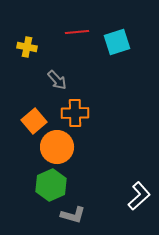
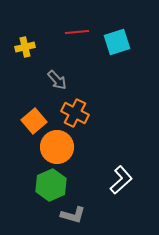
yellow cross: moved 2 px left; rotated 24 degrees counterclockwise
orange cross: rotated 28 degrees clockwise
white L-shape: moved 18 px left, 16 px up
